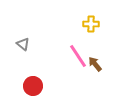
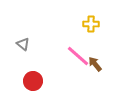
pink line: rotated 15 degrees counterclockwise
red circle: moved 5 px up
